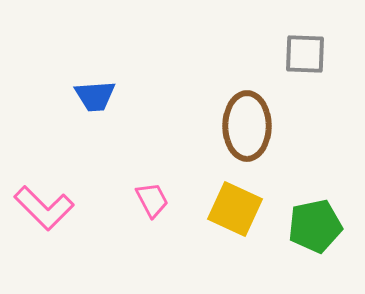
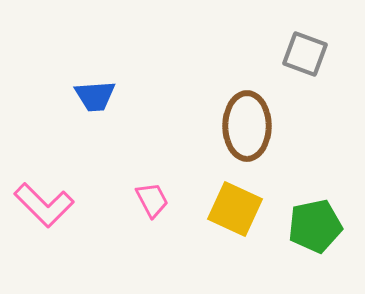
gray square: rotated 18 degrees clockwise
pink L-shape: moved 3 px up
